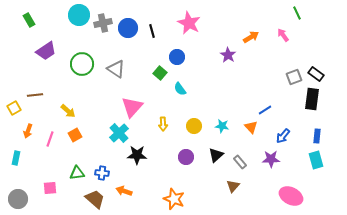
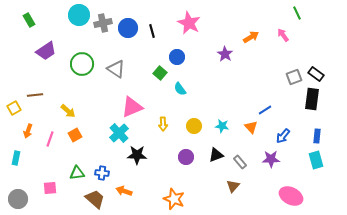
purple star at (228, 55): moved 3 px left, 1 px up
pink triangle at (132, 107): rotated 25 degrees clockwise
black triangle at (216, 155): rotated 21 degrees clockwise
